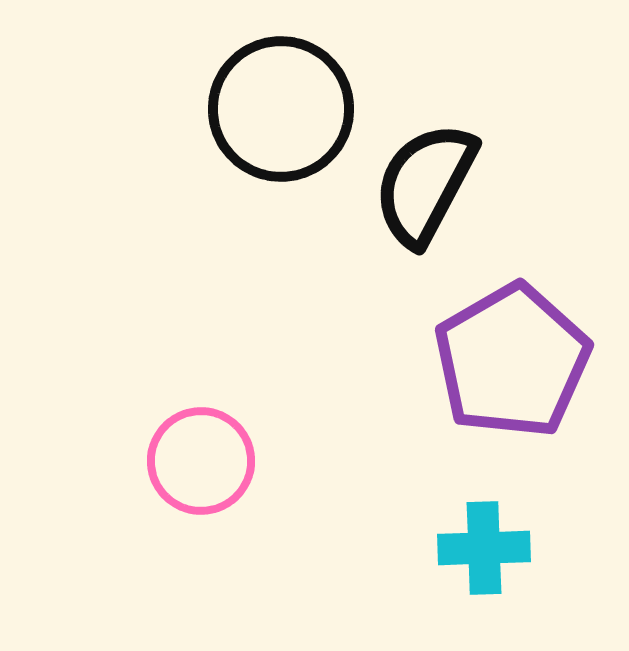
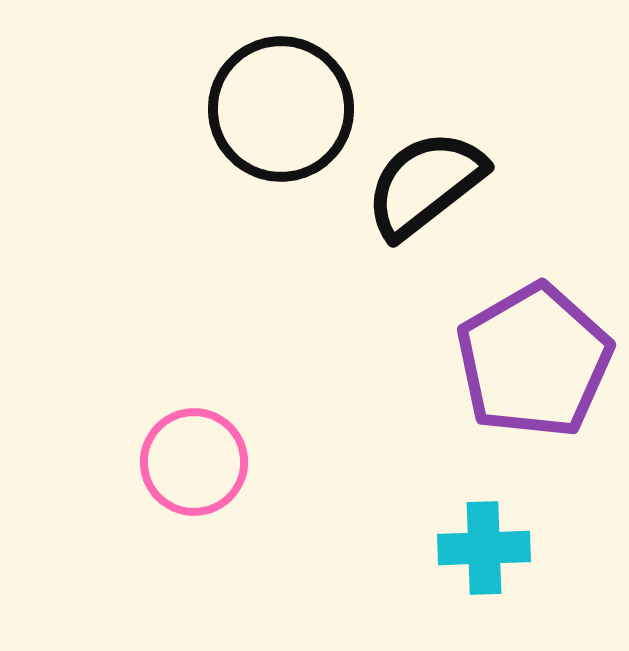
black semicircle: rotated 24 degrees clockwise
purple pentagon: moved 22 px right
pink circle: moved 7 px left, 1 px down
